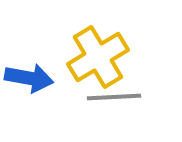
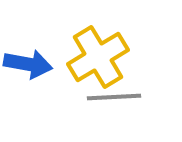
blue arrow: moved 1 px left, 14 px up
